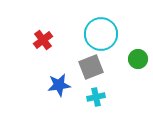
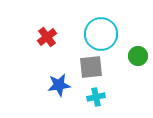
red cross: moved 4 px right, 3 px up
green circle: moved 3 px up
gray square: rotated 15 degrees clockwise
